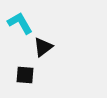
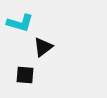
cyan L-shape: rotated 136 degrees clockwise
